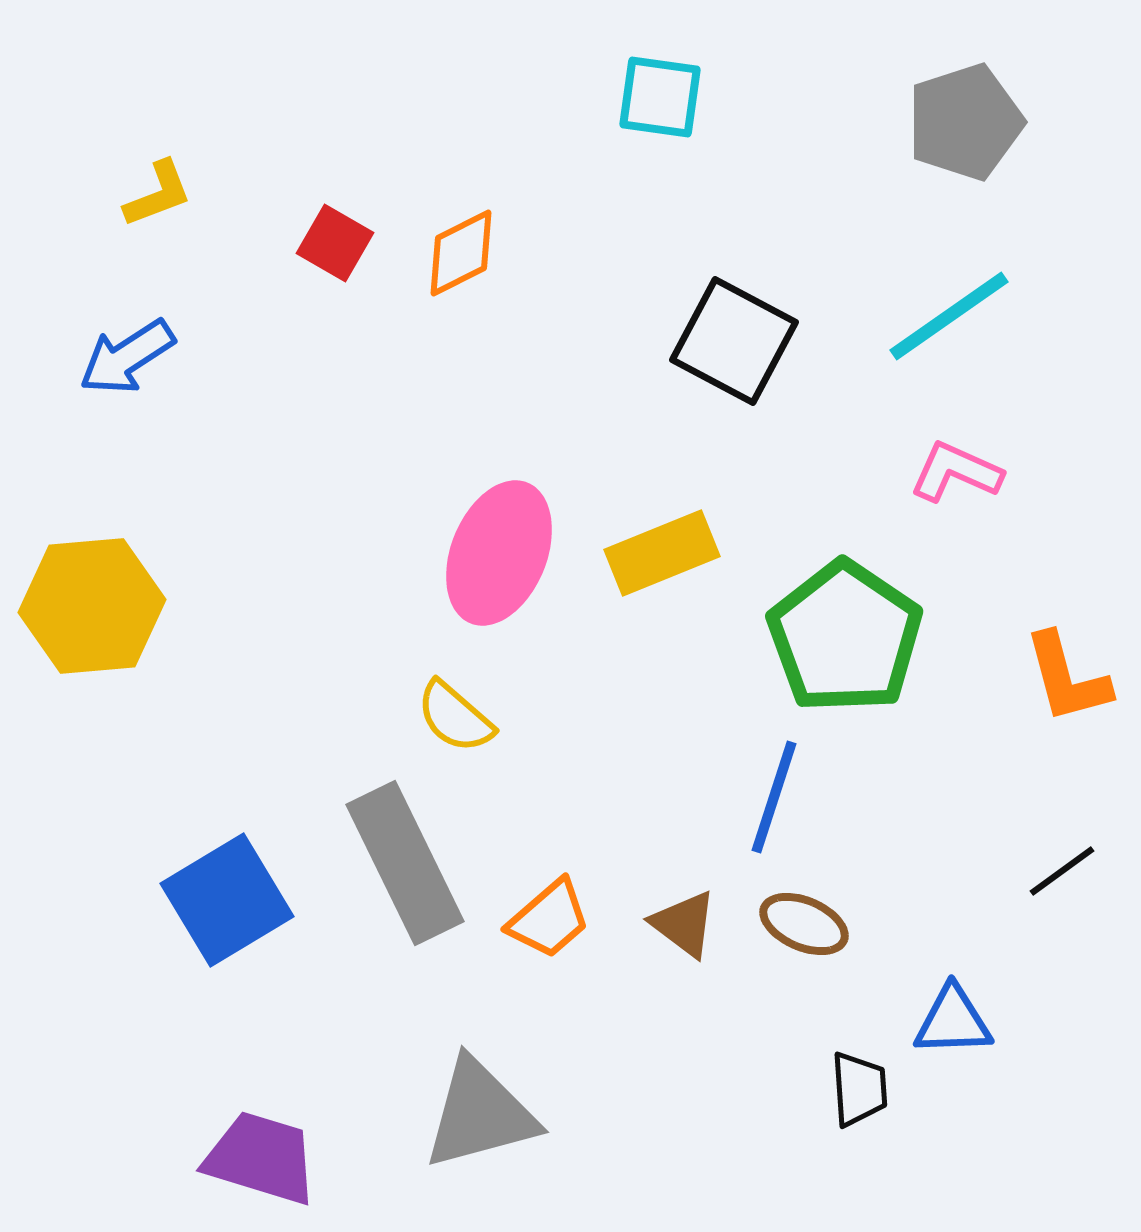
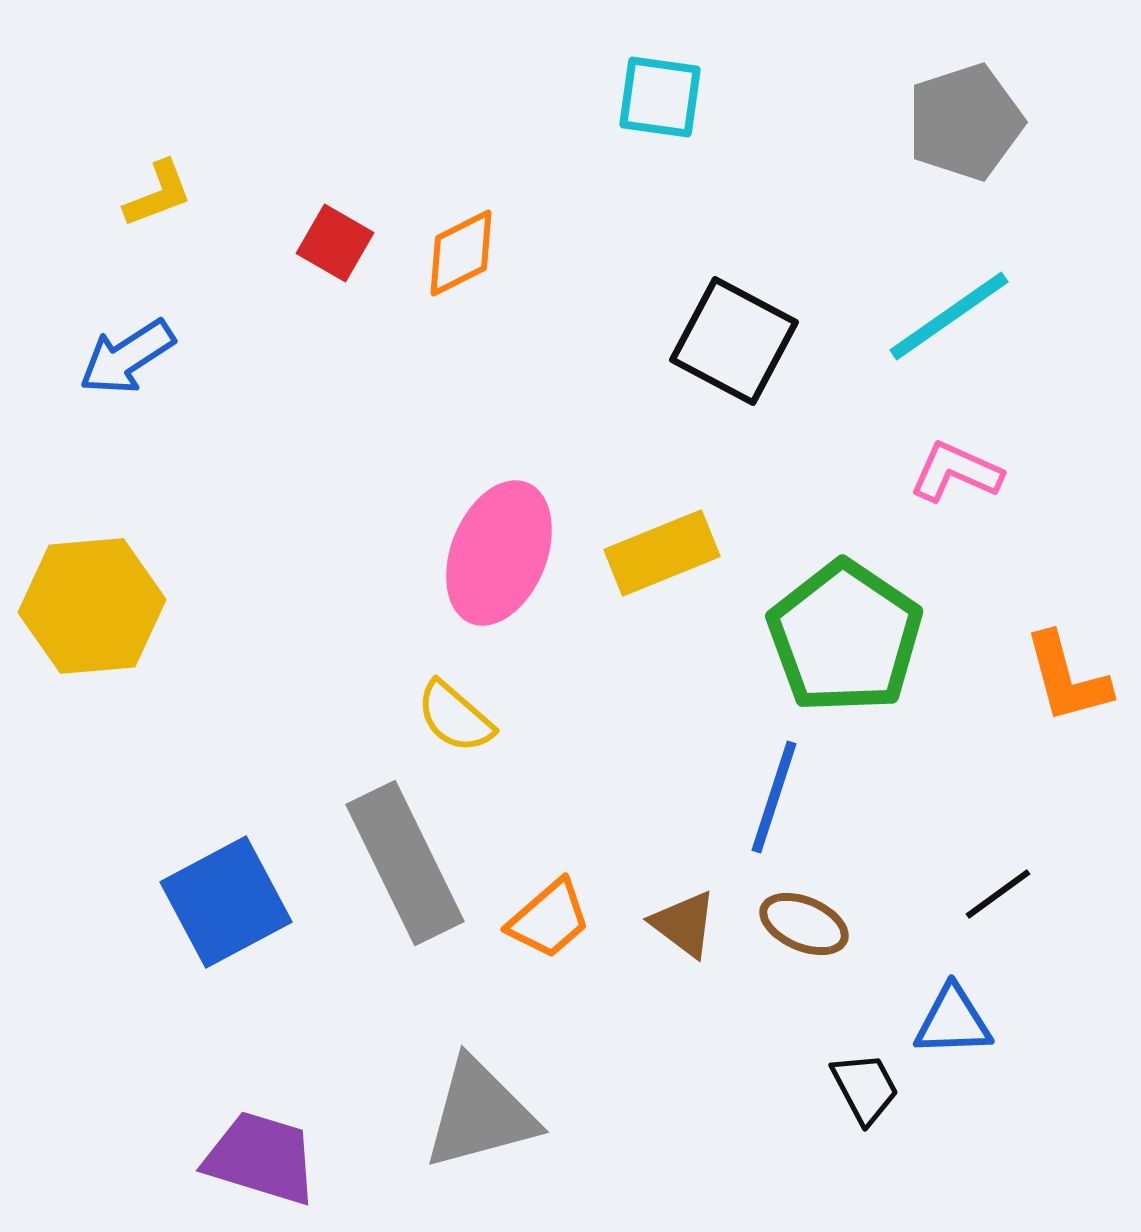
black line: moved 64 px left, 23 px down
blue square: moved 1 px left, 2 px down; rotated 3 degrees clockwise
black trapezoid: moved 6 px right, 1 px up; rotated 24 degrees counterclockwise
